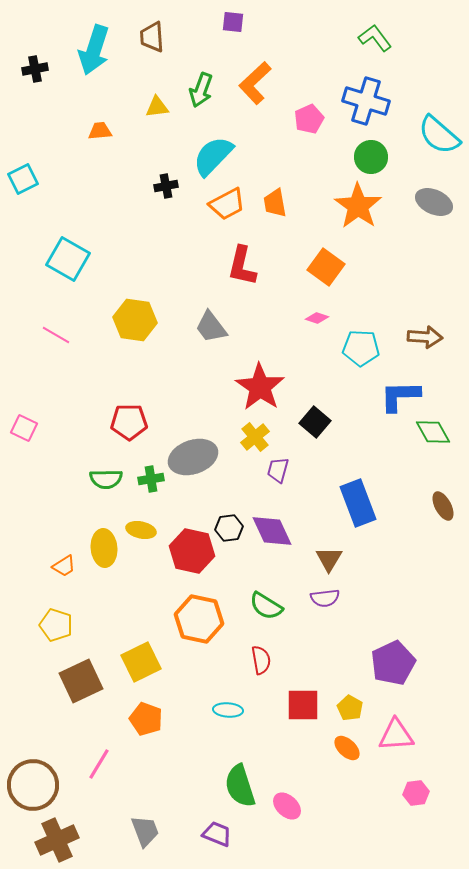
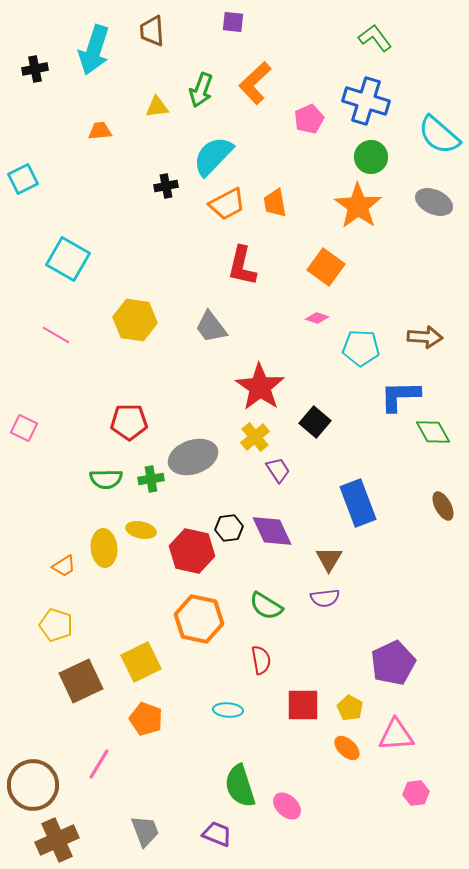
brown trapezoid at (152, 37): moved 6 px up
purple trapezoid at (278, 470): rotated 132 degrees clockwise
